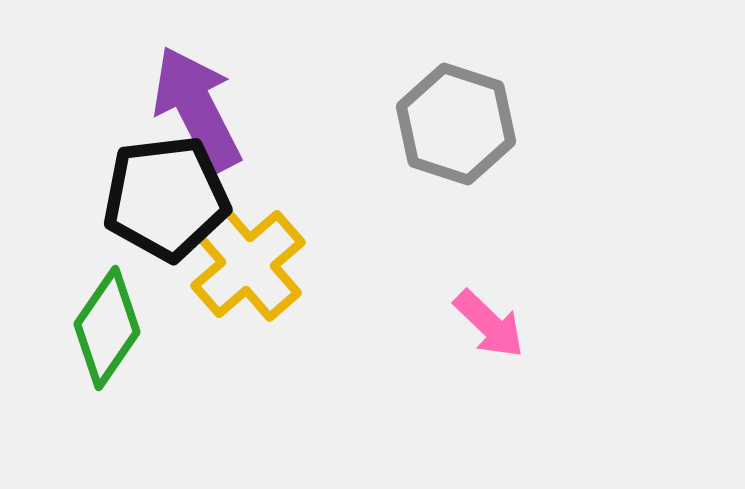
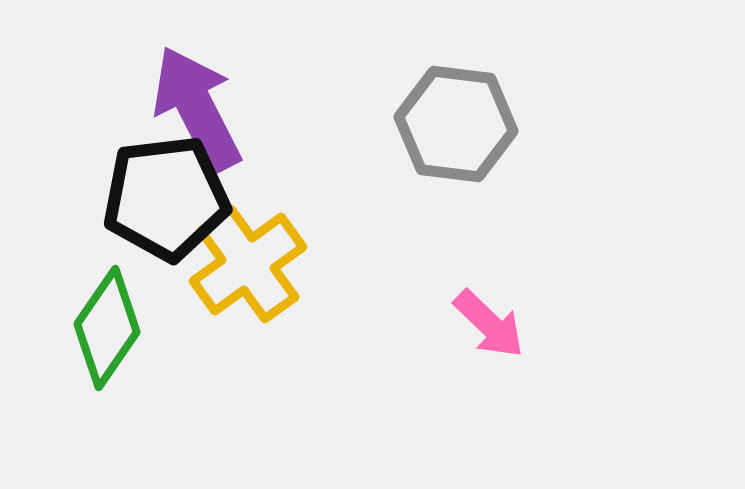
gray hexagon: rotated 11 degrees counterclockwise
yellow cross: rotated 5 degrees clockwise
